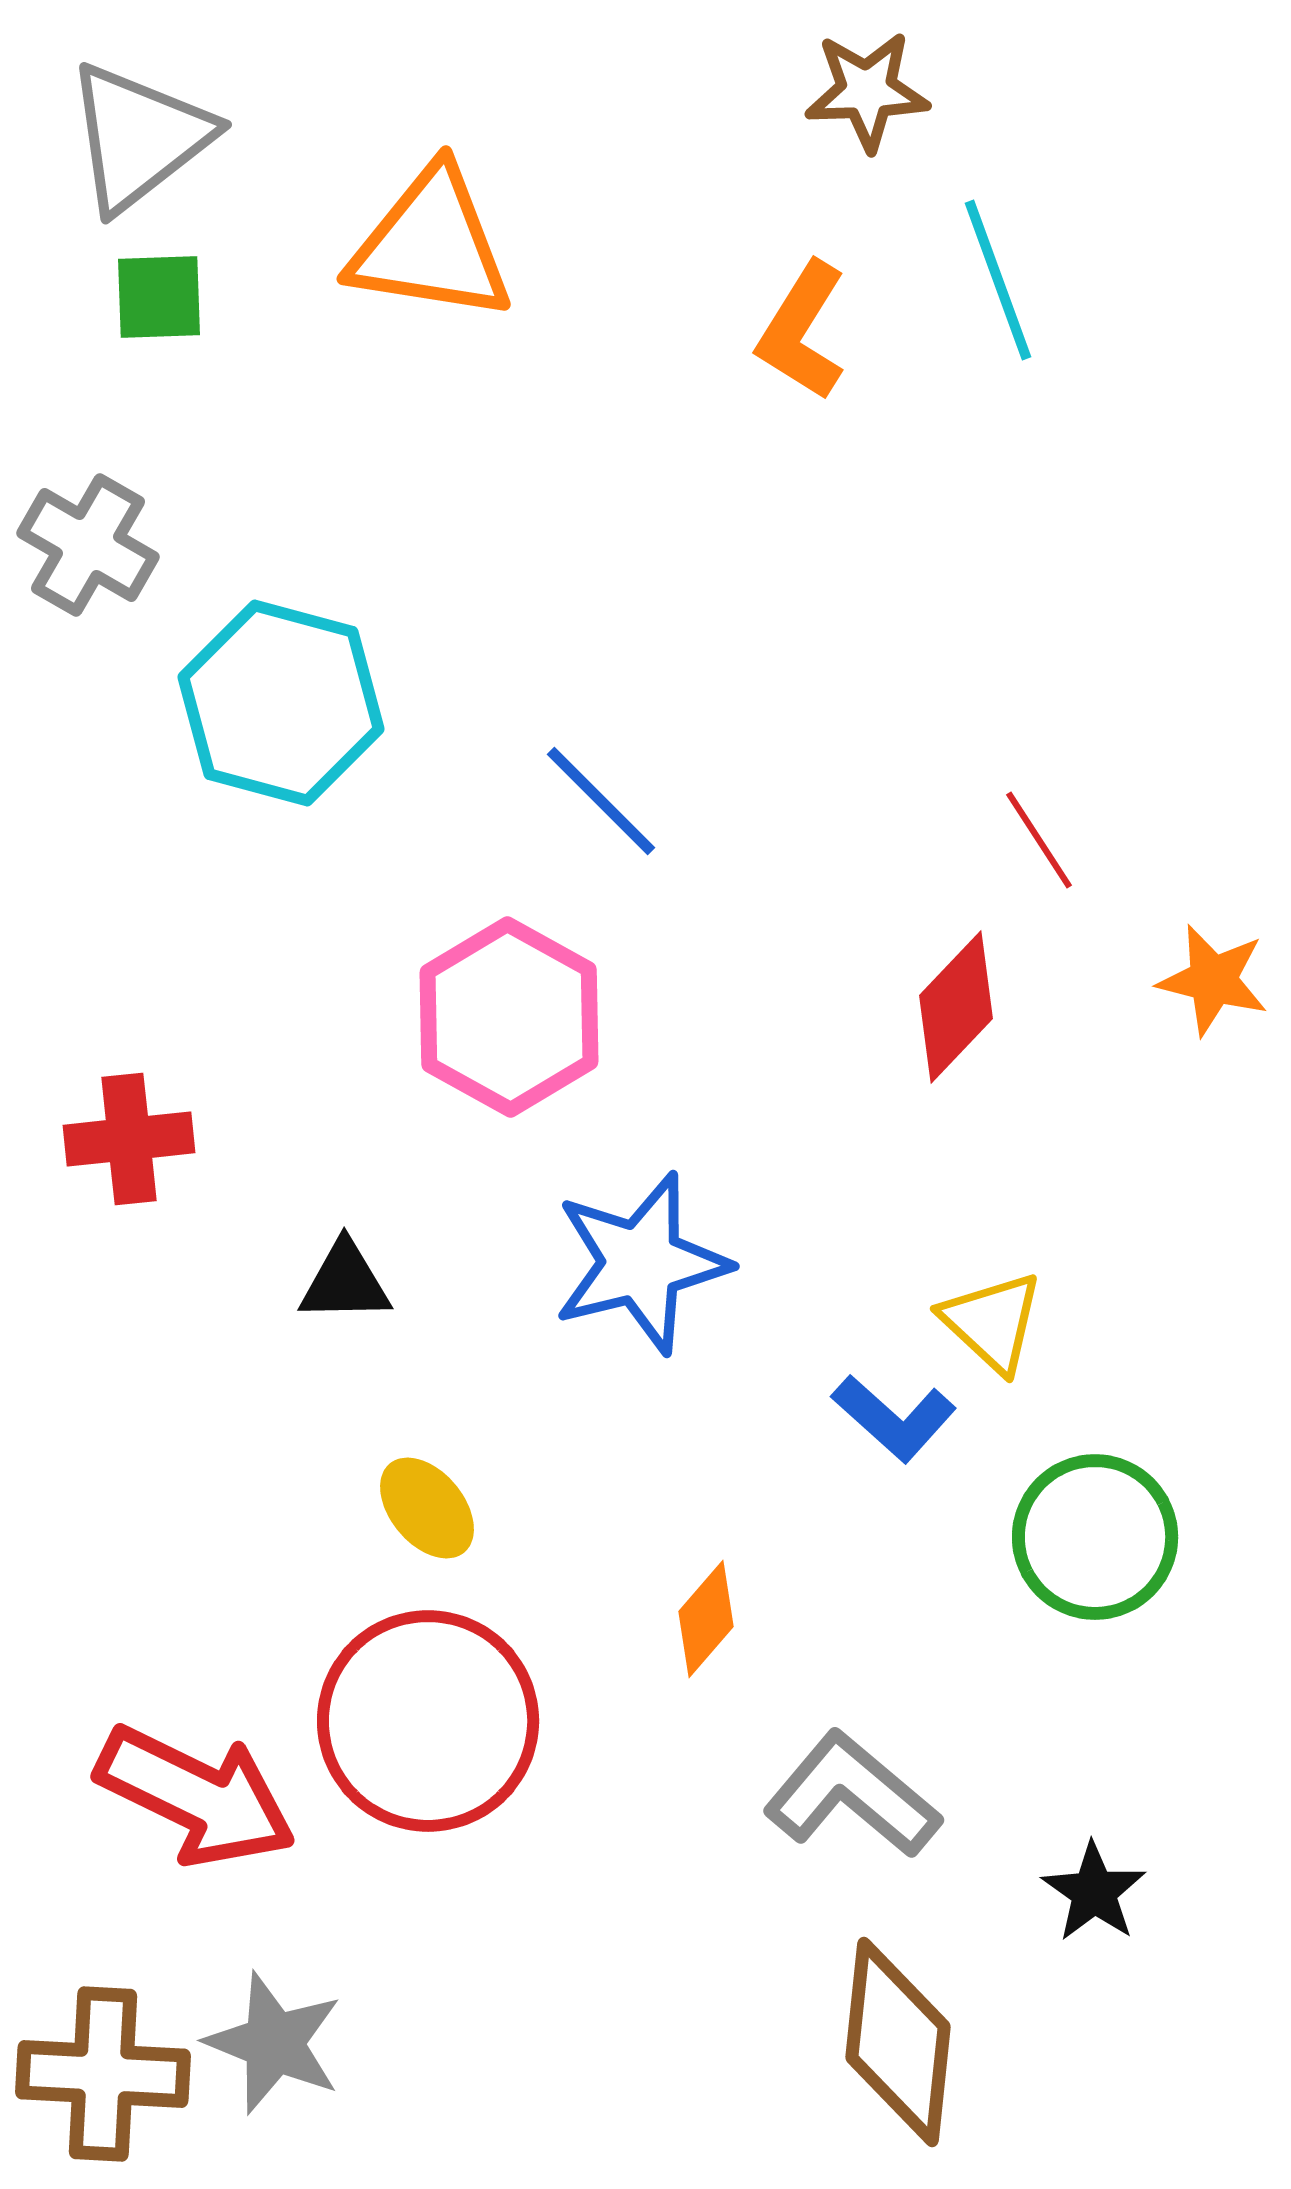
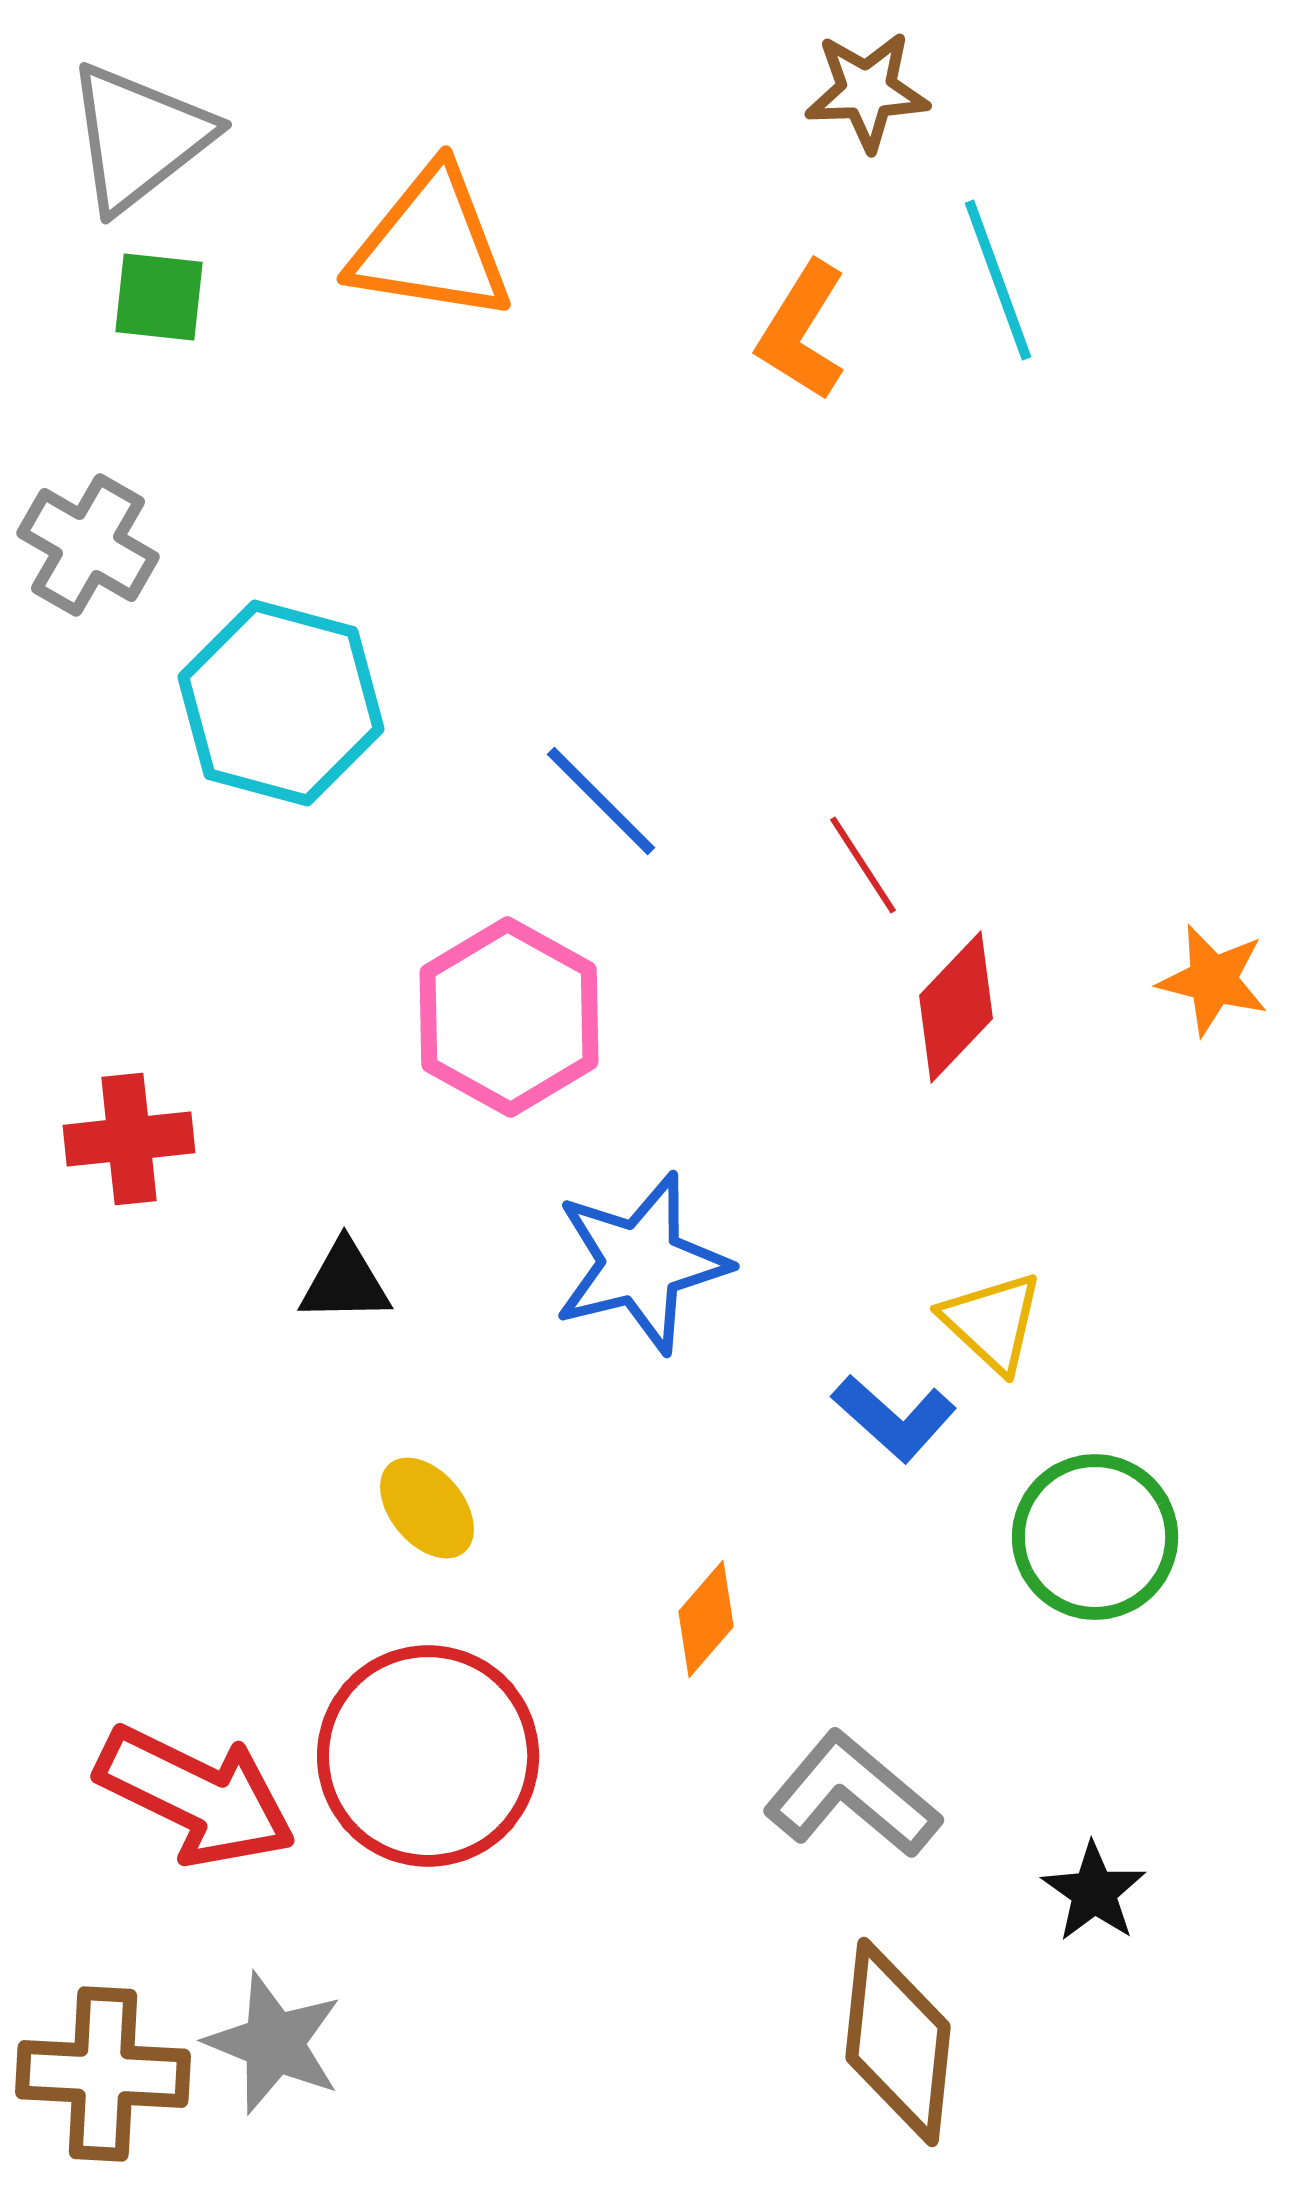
green square: rotated 8 degrees clockwise
red line: moved 176 px left, 25 px down
red circle: moved 35 px down
